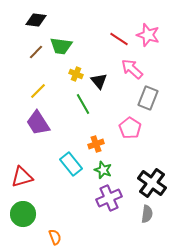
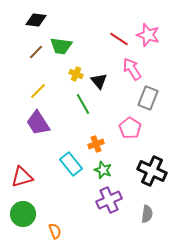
pink arrow: rotated 15 degrees clockwise
black cross: moved 12 px up; rotated 12 degrees counterclockwise
purple cross: moved 2 px down
orange semicircle: moved 6 px up
